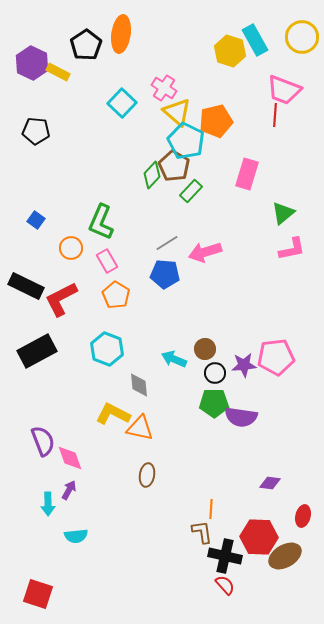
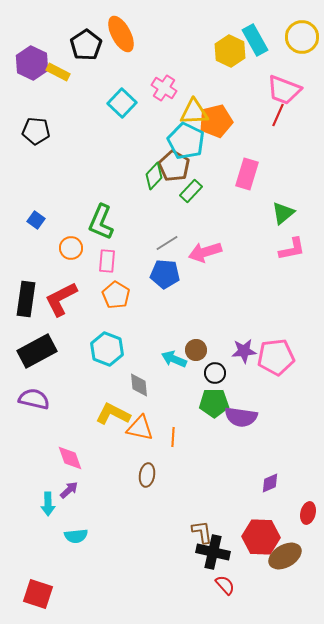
orange ellipse at (121, 34): rotated 36 degrees counterclockwise
yellow hexagon at (230, 51): rotated 8 degrees clockwise
yellow triangle at (177, 112): moved 17 px right; rotated 44 degrees counterclockwise
red line at (275, 115): moved 3 px right; rotated 20 degrees clockwise
green diamond at (152, 175): moved 2 px right, 1 px down
pink rectangle at (107, 261): rotated 35 degrees clockwise
black rectangle at (26, 286): moved 13 px down; rotated 72 degrees clockwise
brown circle at (205, 349): moved 9 px left, 1 px down
purple star at (244, 365): moved 14 px up
purple semicircle at (43, 441): moved 9 px left, 42 px up; rotated 56 degrees counterclockwise
purple diamond at (270, 483): rotated 30 degrees counterclockwise
purple arrow at (69, 490): rotated 18 degrees clockwise
orange line at (211, 509): moved 38 px left, 72 px up
red ellipse at (303, 516): moved 5 px right, 3 px up
red hexagon at (259, 537): moved 2 px right
black cross at (225, 556): moved 12 px left, 4 px up
